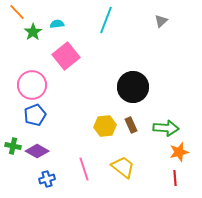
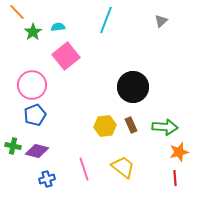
cyan semicircle: moved 1 px right, 3 px down
green arrow: moved 1 px left, 1 px up
purple diamond: rotated 15 degrees counterclockwise
